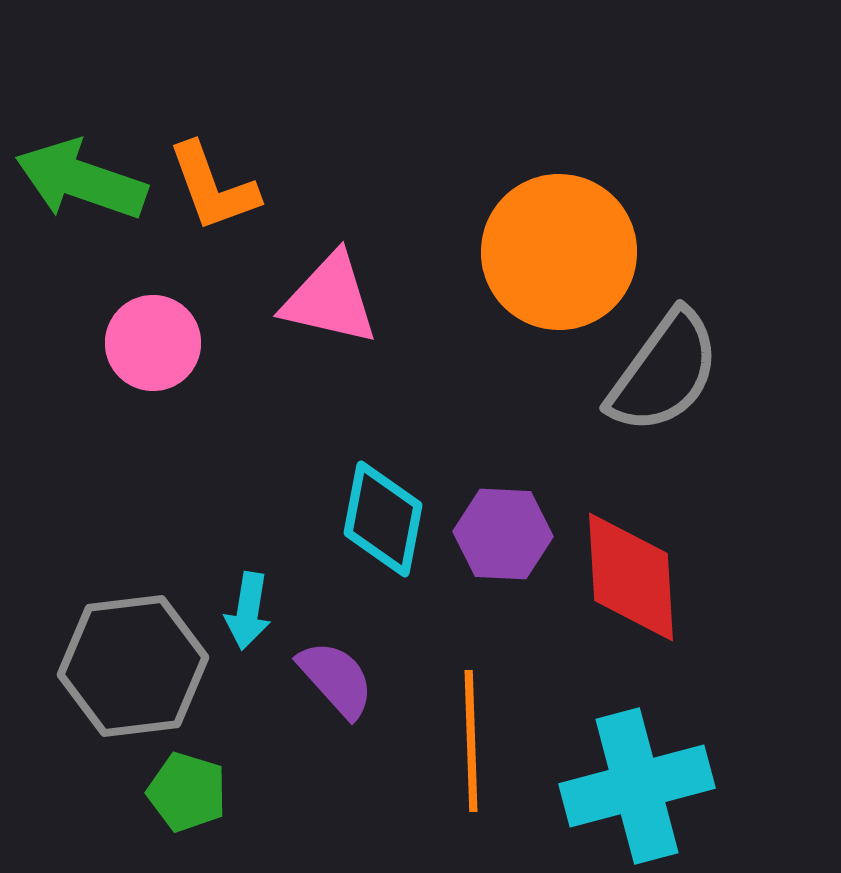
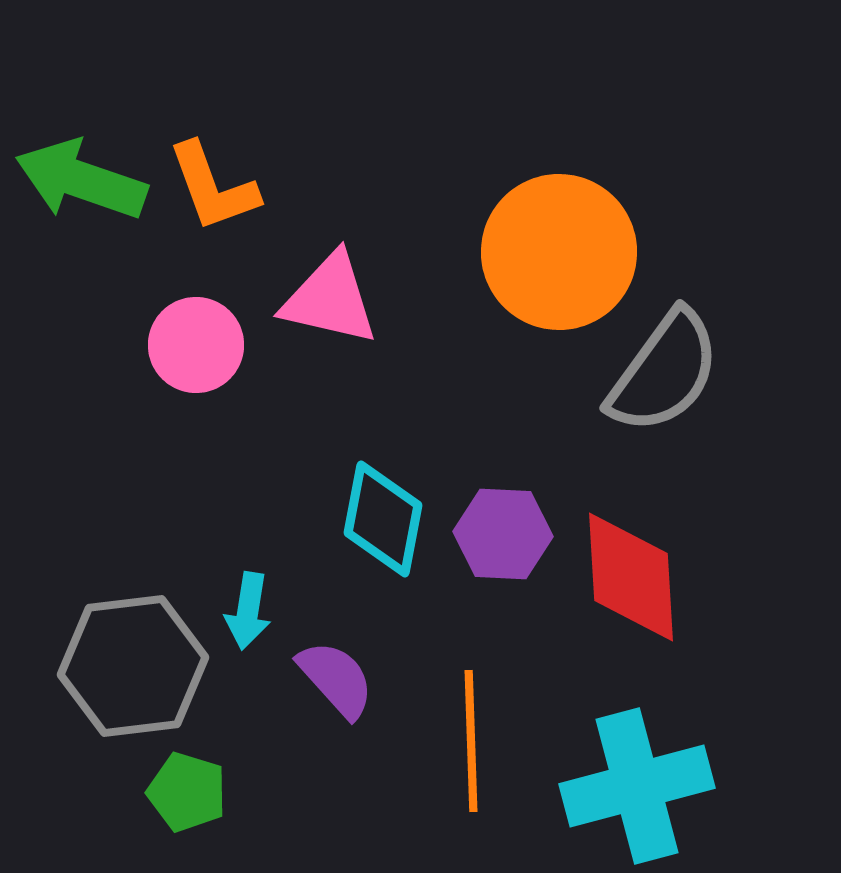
pink circle: moved 43 px right, 2 px down
